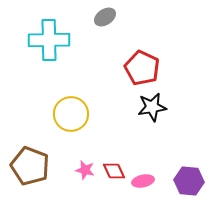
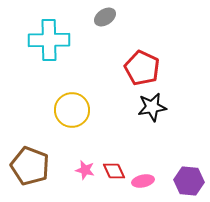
yellow circle: moved 1 px right, 4 px up
